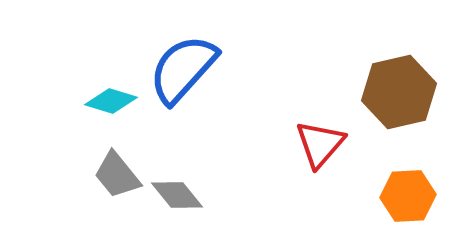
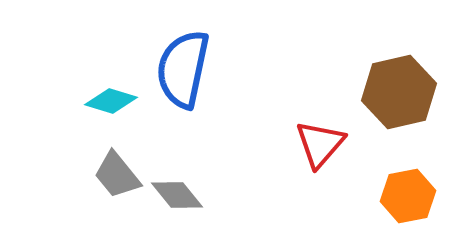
blue semicircle: rotated 30 degrees counterclockwise
orange hexagon: rotated 8 degrees counterclockwise
